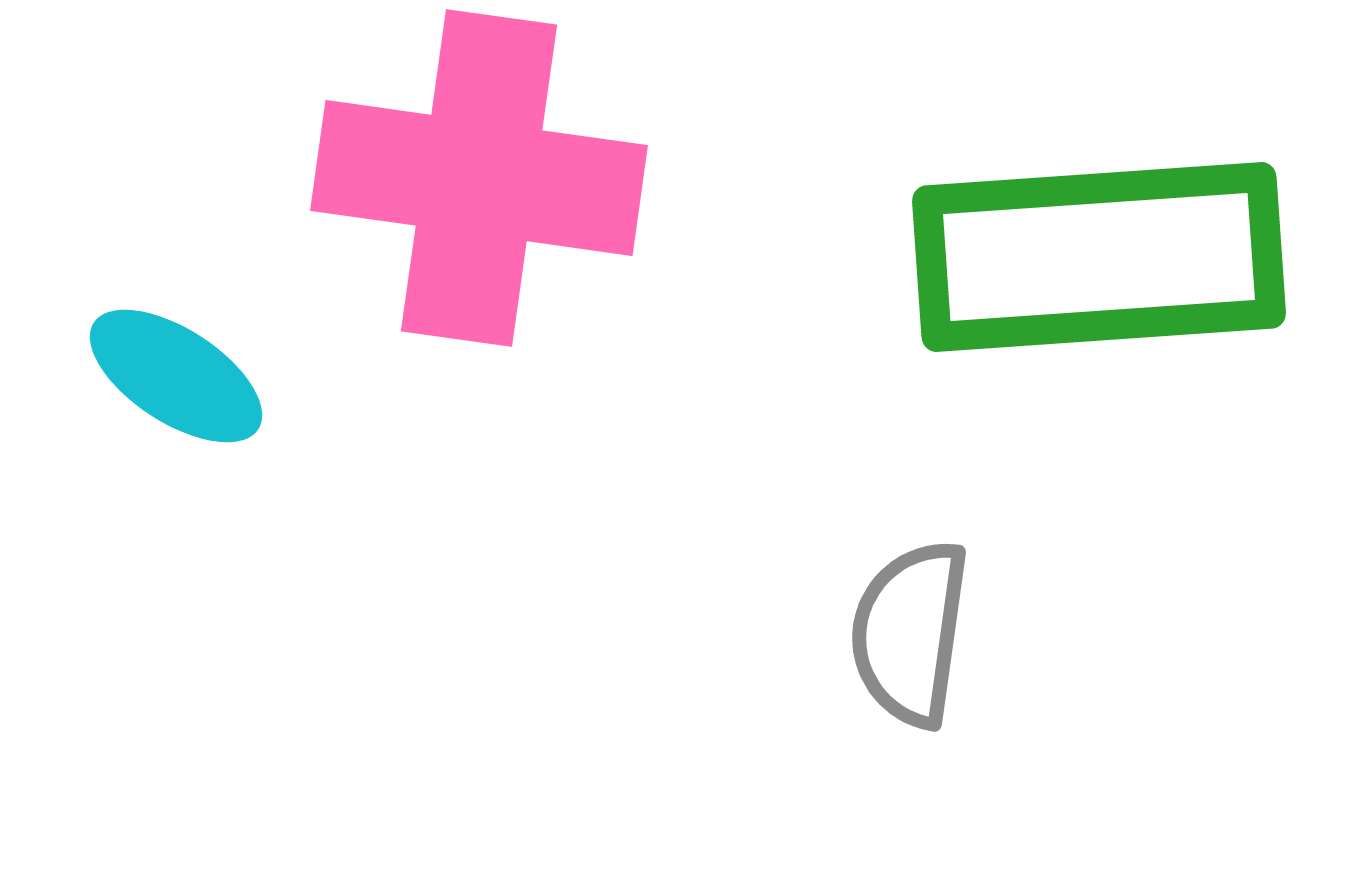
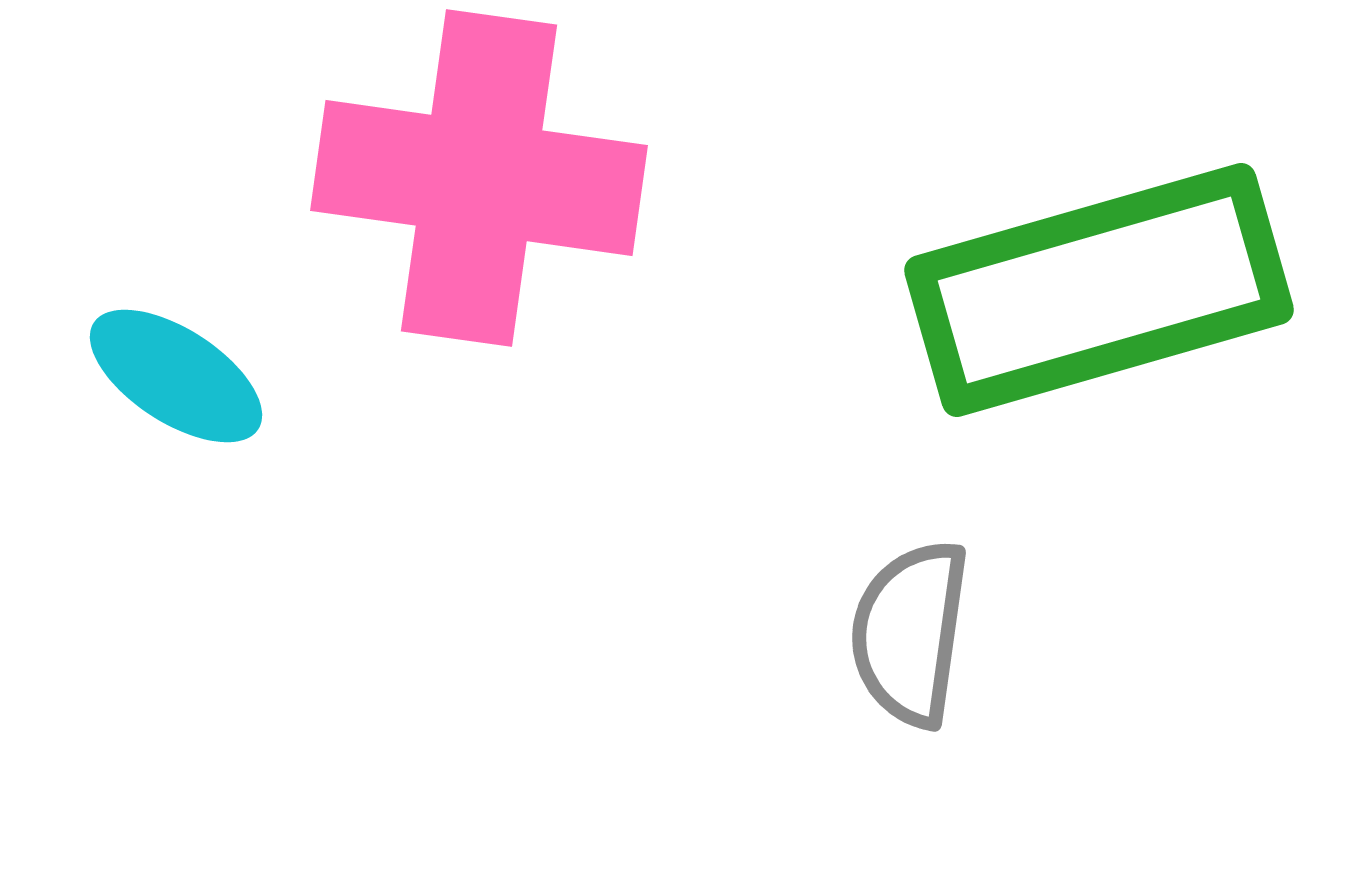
green rectangle: moved 33 px down; rotated 12 degrees counterclockwise
